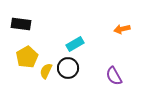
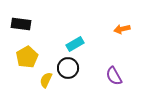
yellow semicircle: moved 9 px down
